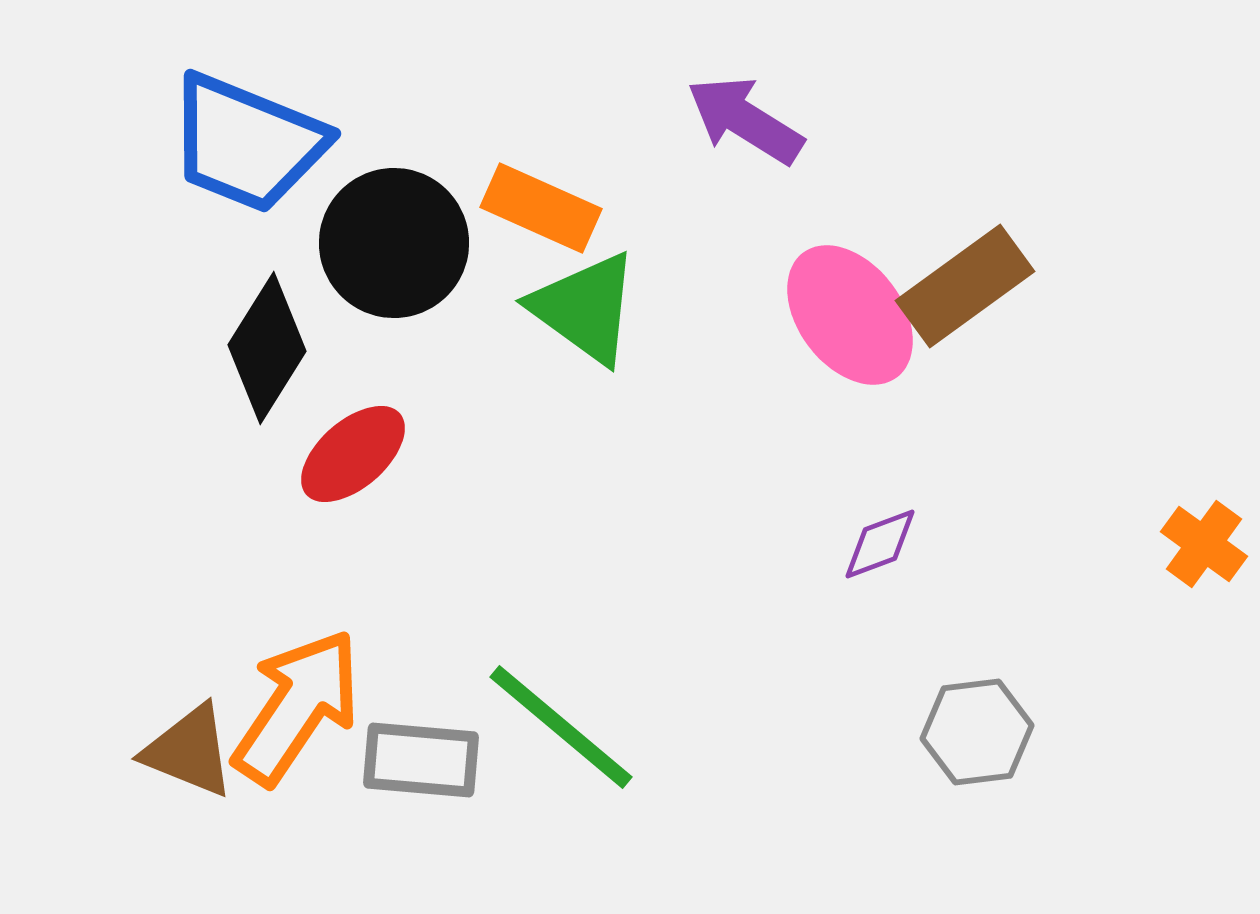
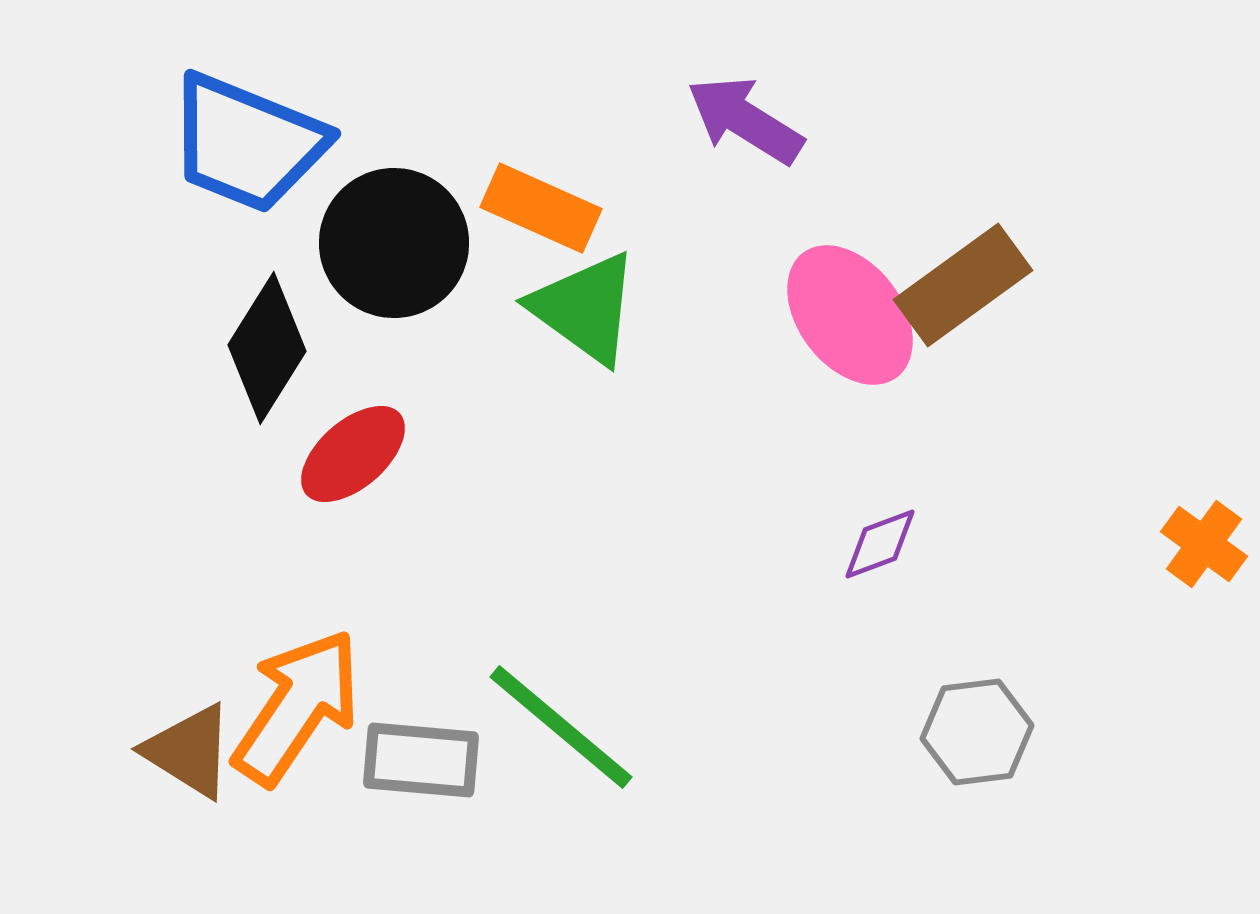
brown rectangle: moved 2 px left, 1 px up
brown triangle: rotated 10 degrees clockwise
